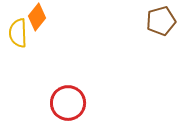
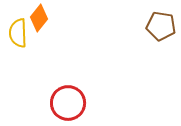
orange diamond: moved 2 px right, 1 px down
brown pentagon: moved 5 px down; rotated 24 degrees clockwise
